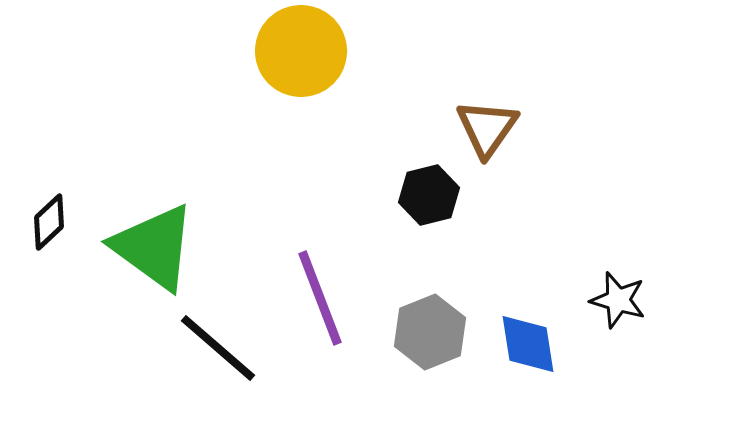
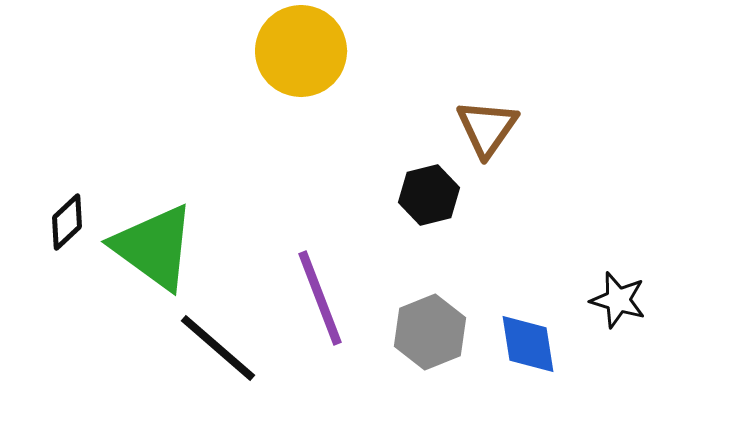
black diamond: moved 18 px right
